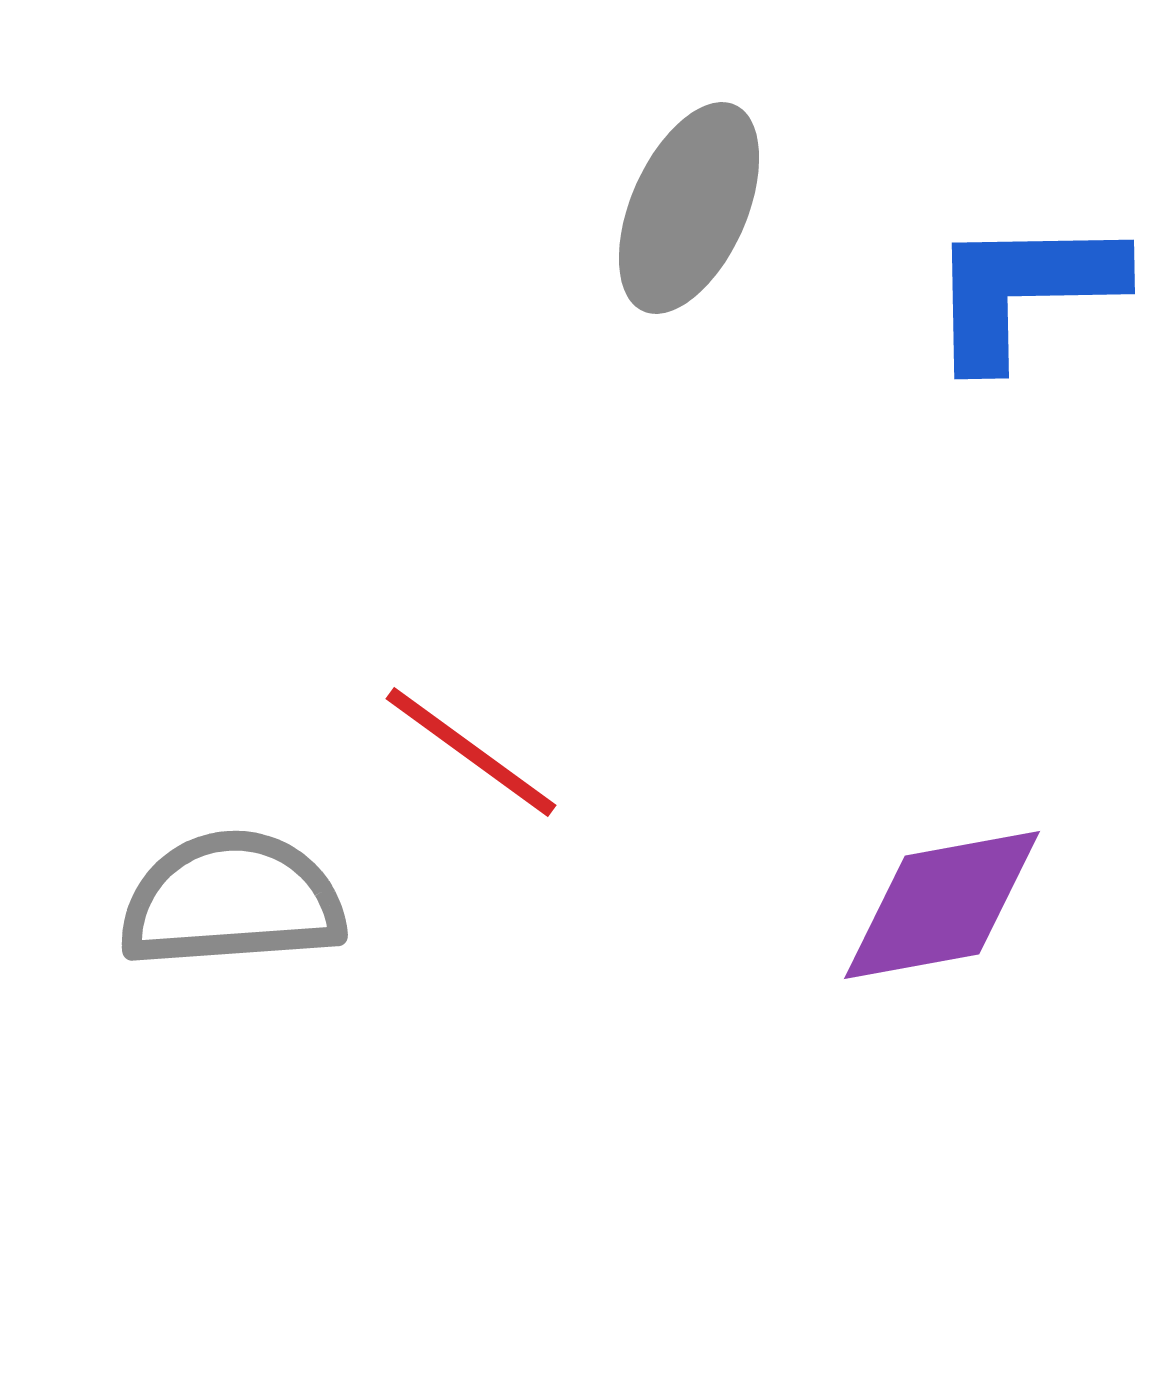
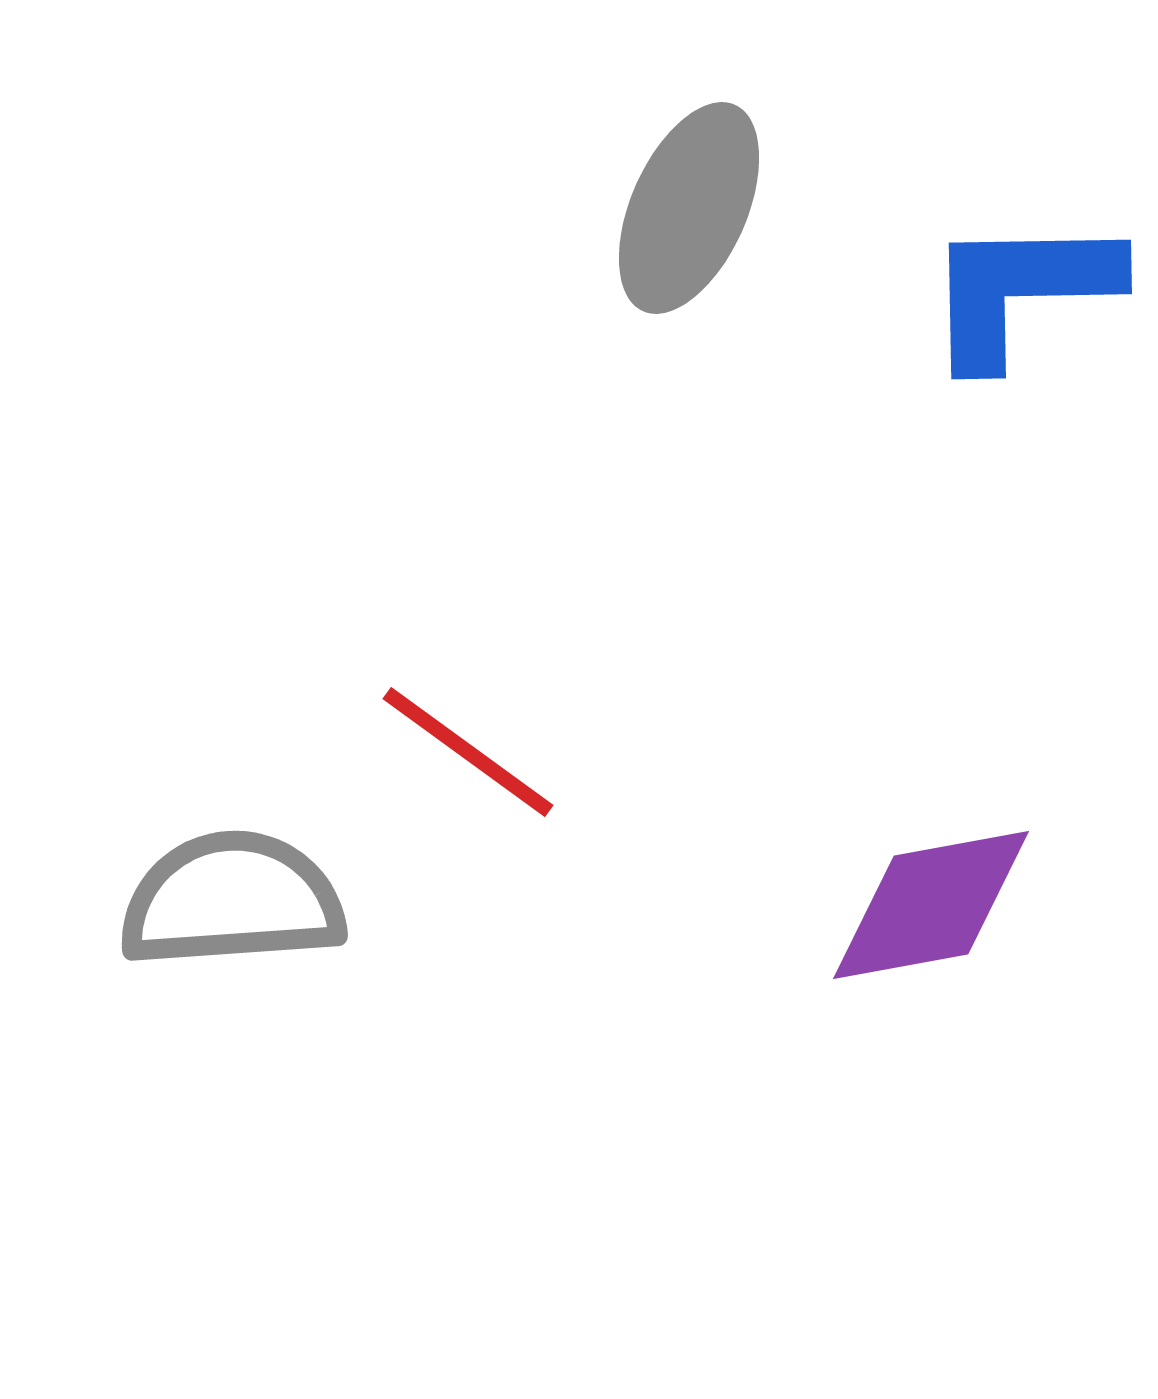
blue L-shape: moved 3 px left
red line: moved 3 px left
purple diamond: moved 11 px left
